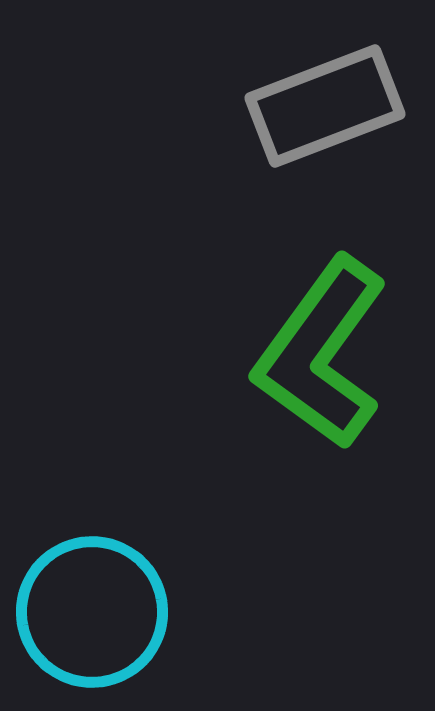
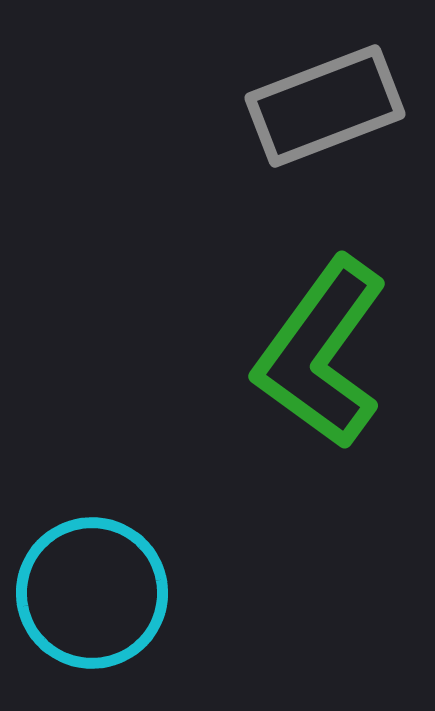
cyan circle: moved 19 px up
